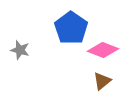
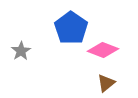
gray star: moved 1 px right, 1 px down; rotated 24 degrees clockwise
brown triangle: moved 4 px right, 2 px down
